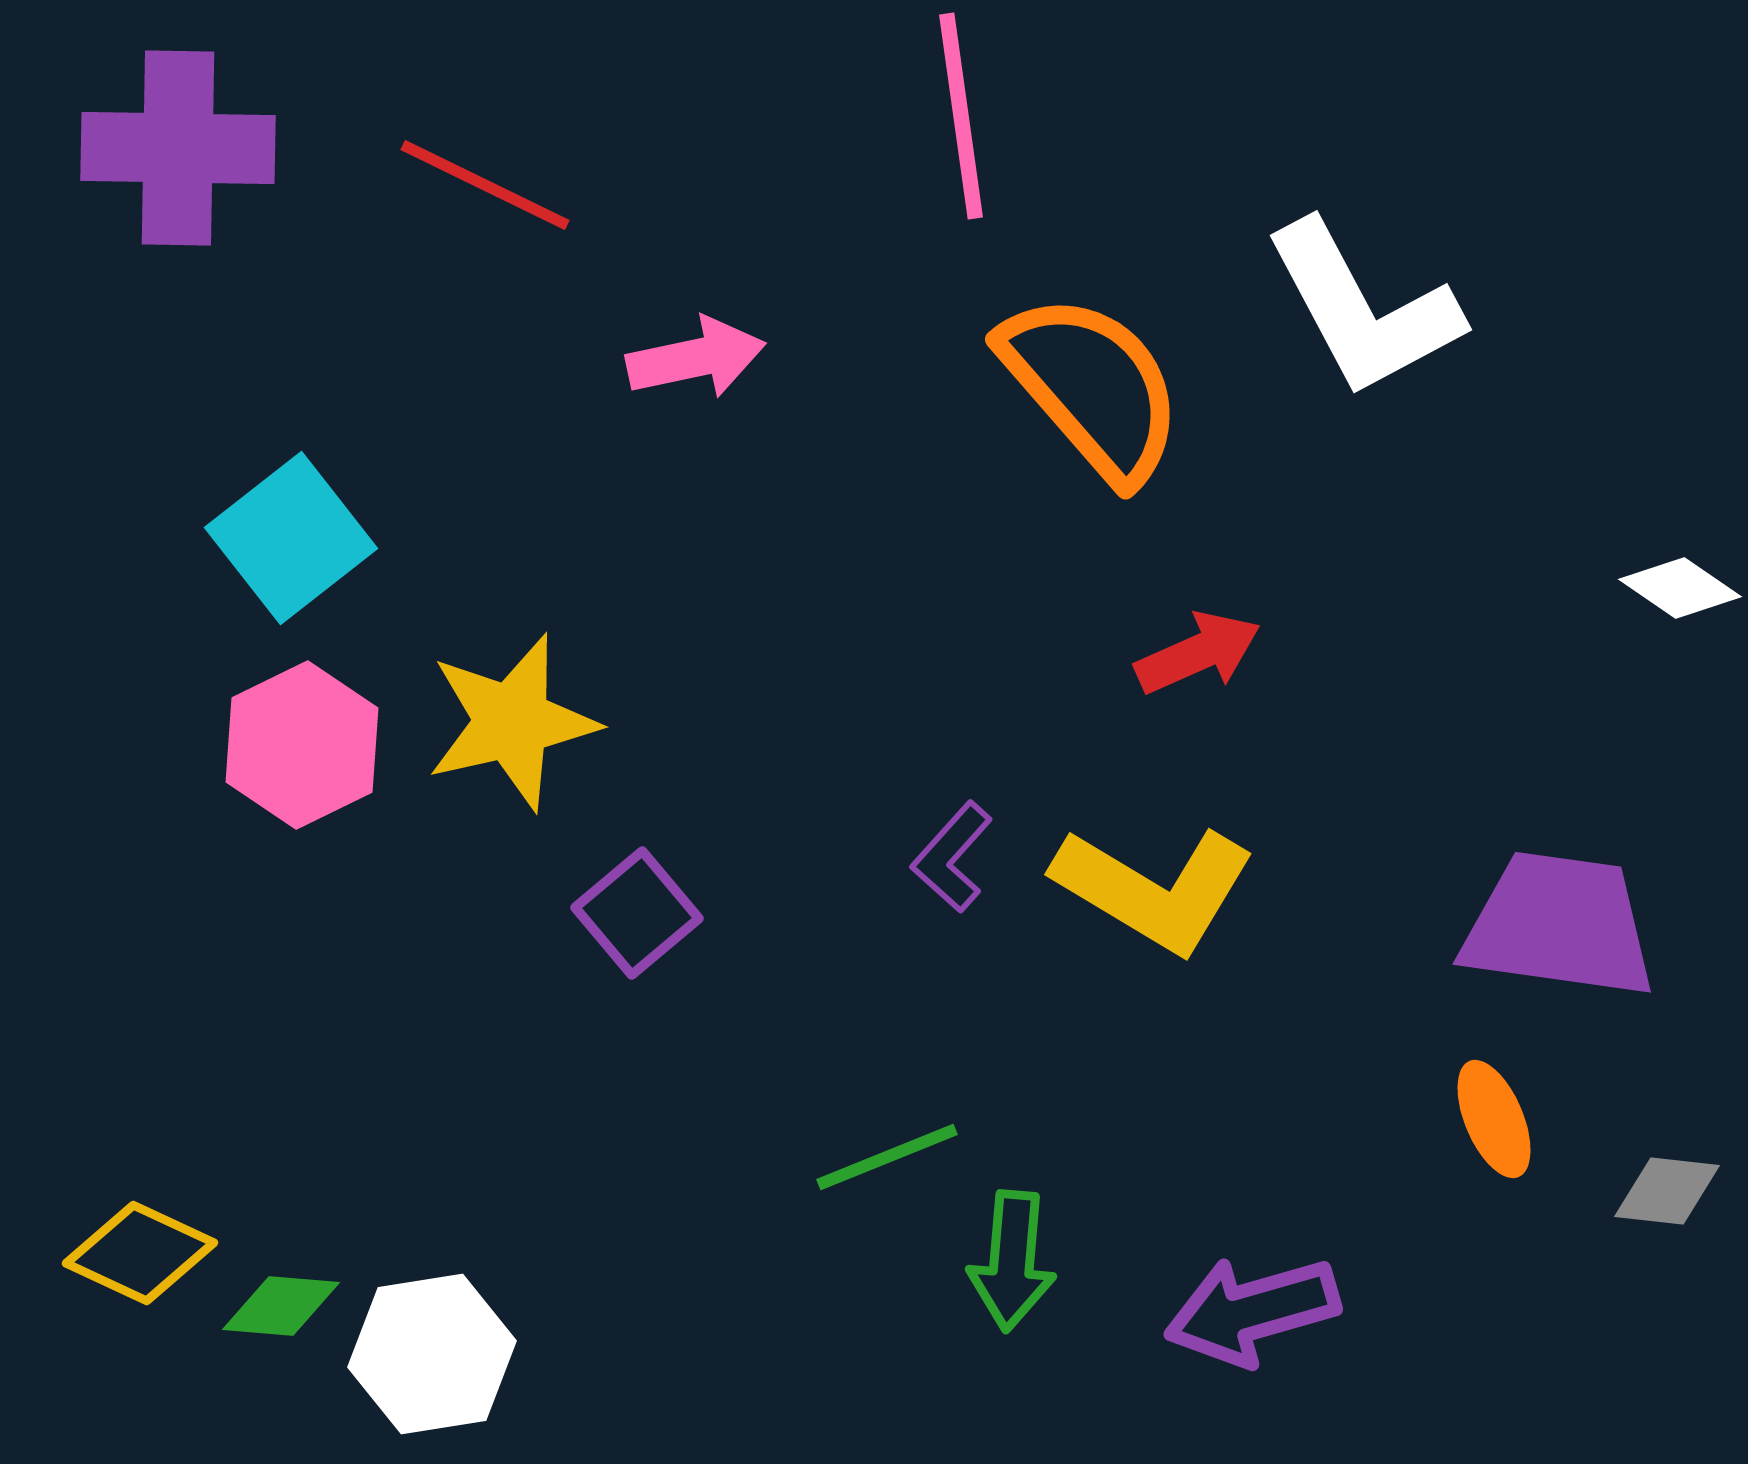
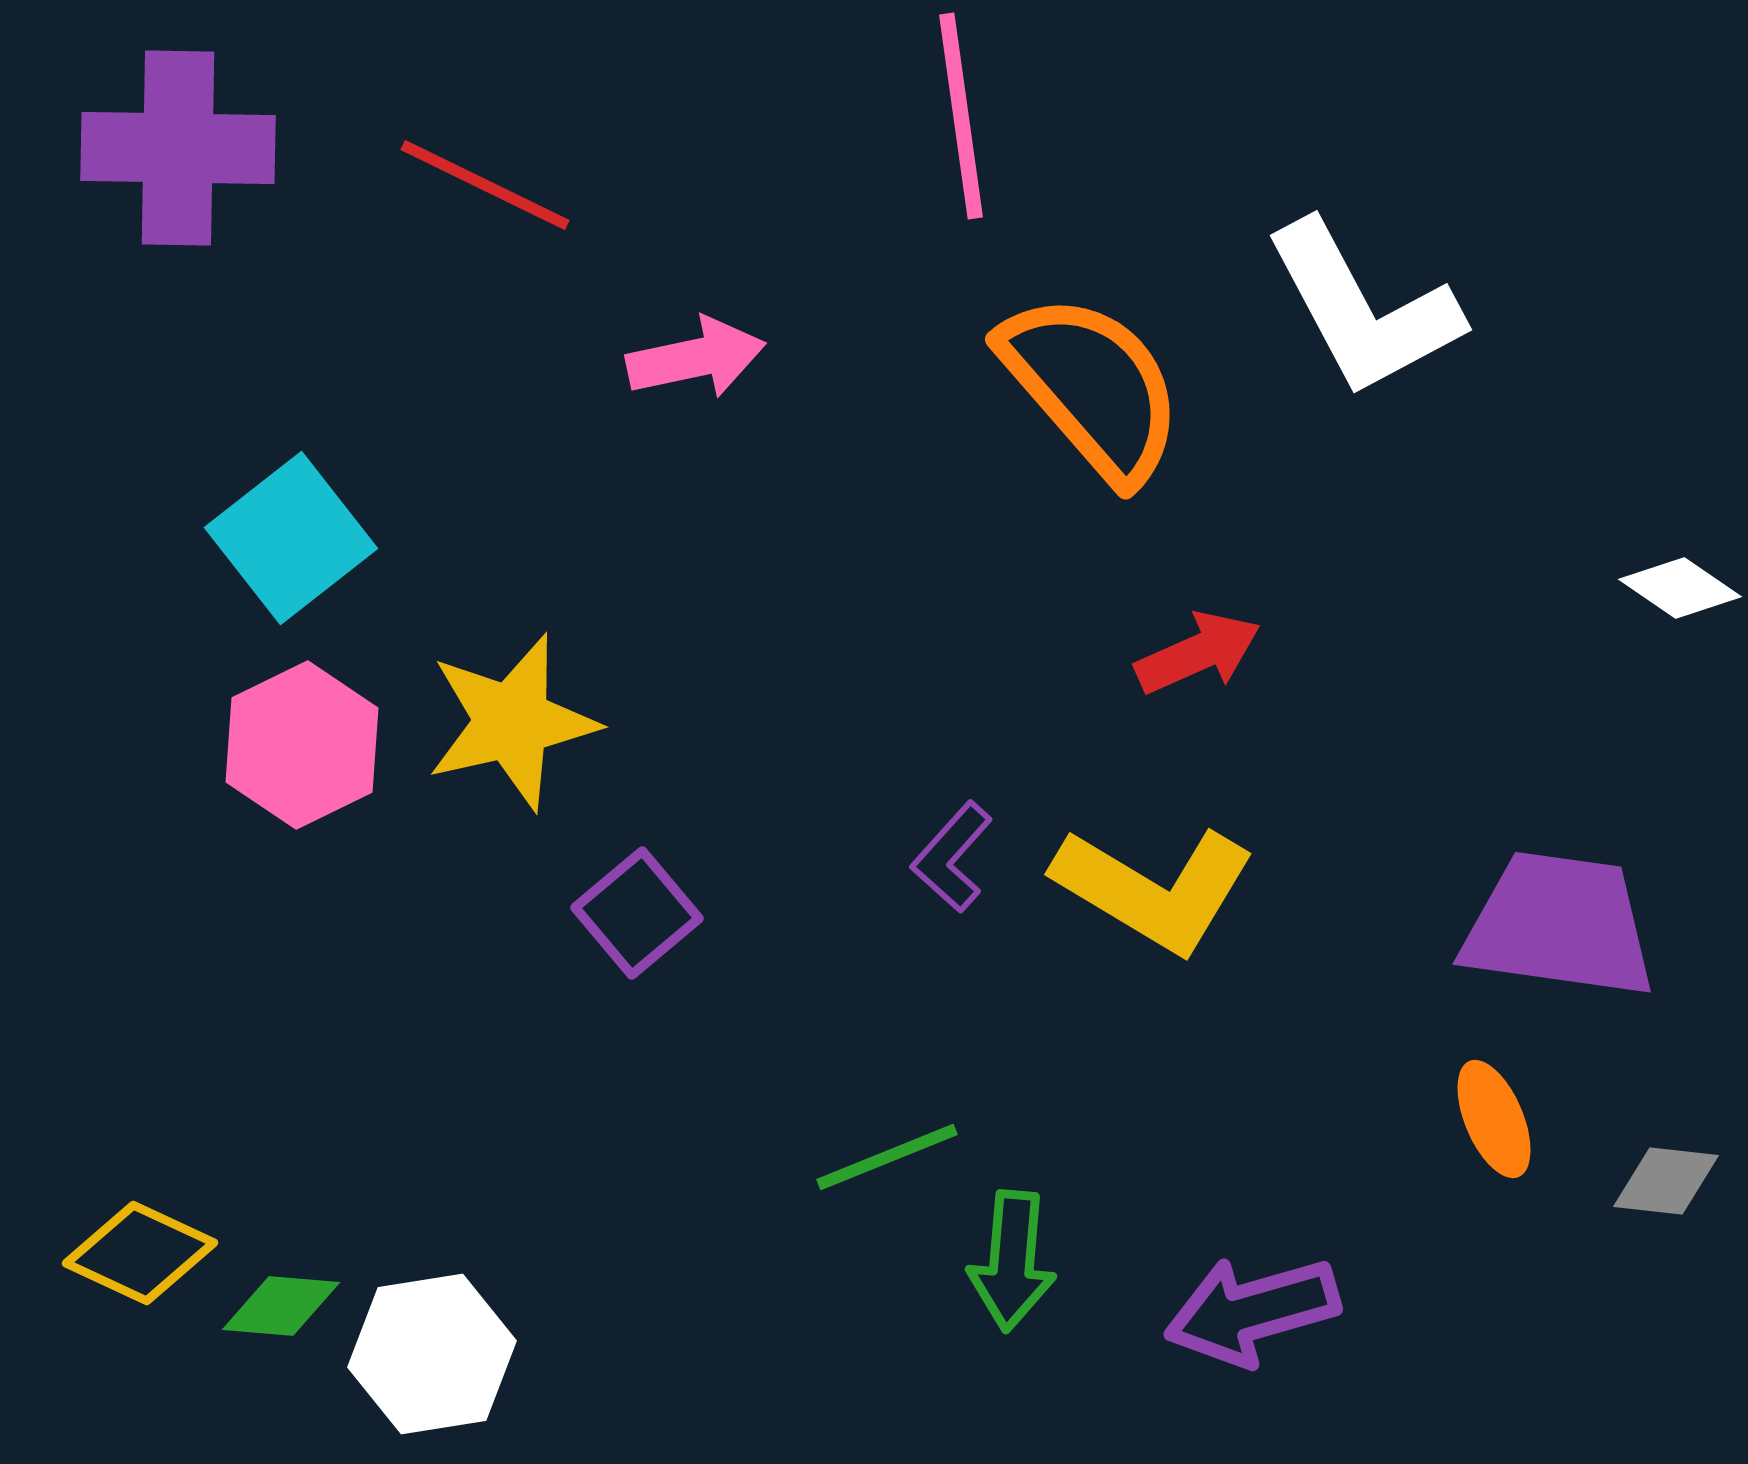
gray diamond: moved 1 px left, 10 px up
